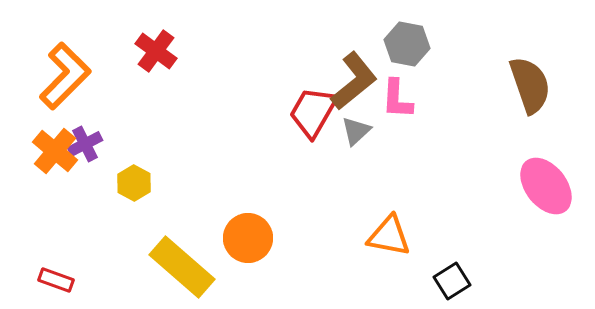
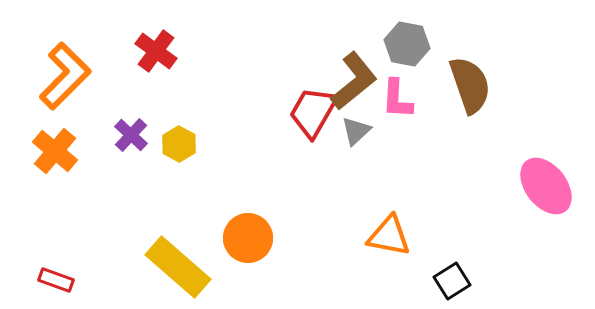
brown semicircle: moved 60 px left
purple cross: moved 46 px right, 9 px up; rotated 20 degrees counterclockwise
yellow hexagon: moved 45 px right, 39 px up
yellow rectangle: moved 4 px left
